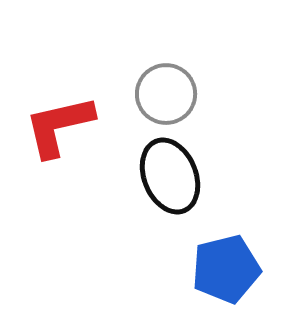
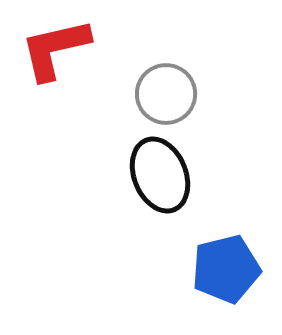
red L-shape: moved 4 px left, 77 px up
black ellipse: moved 10 px left, 1 px up
